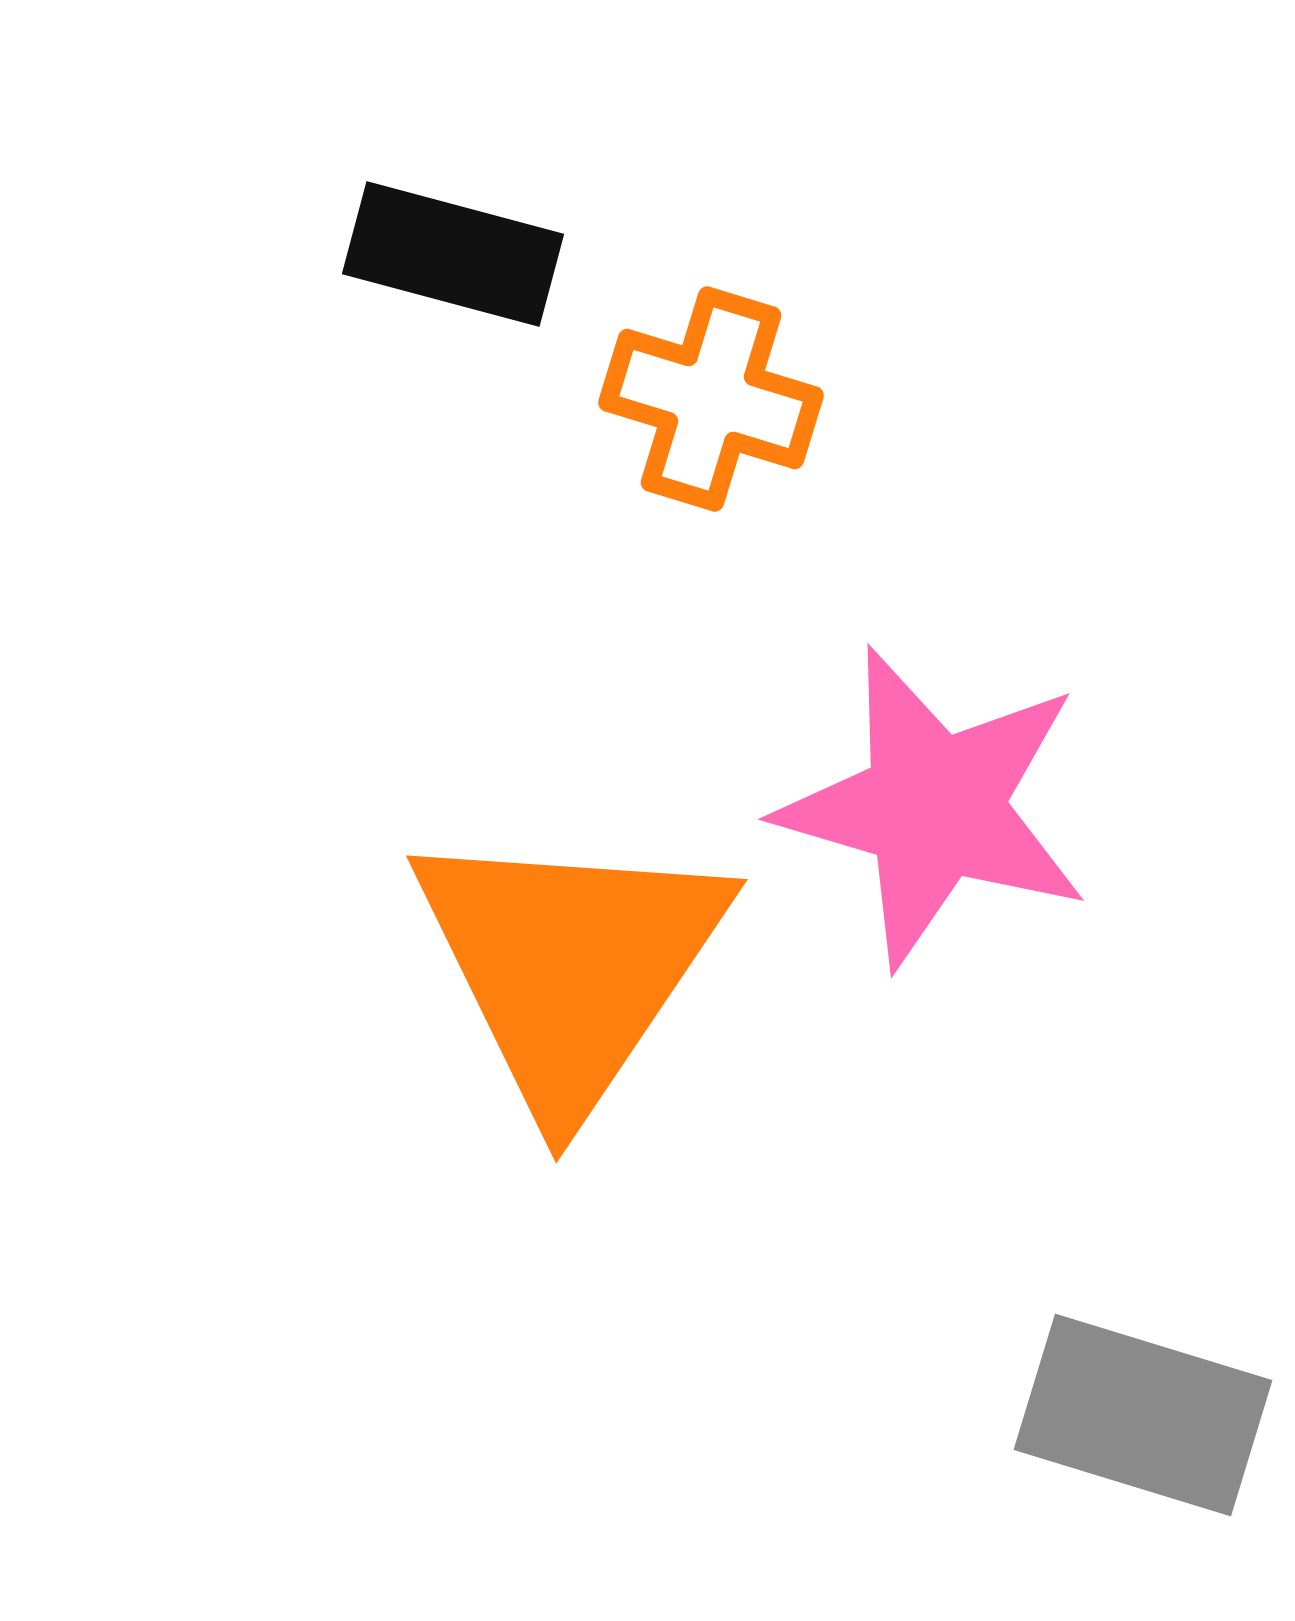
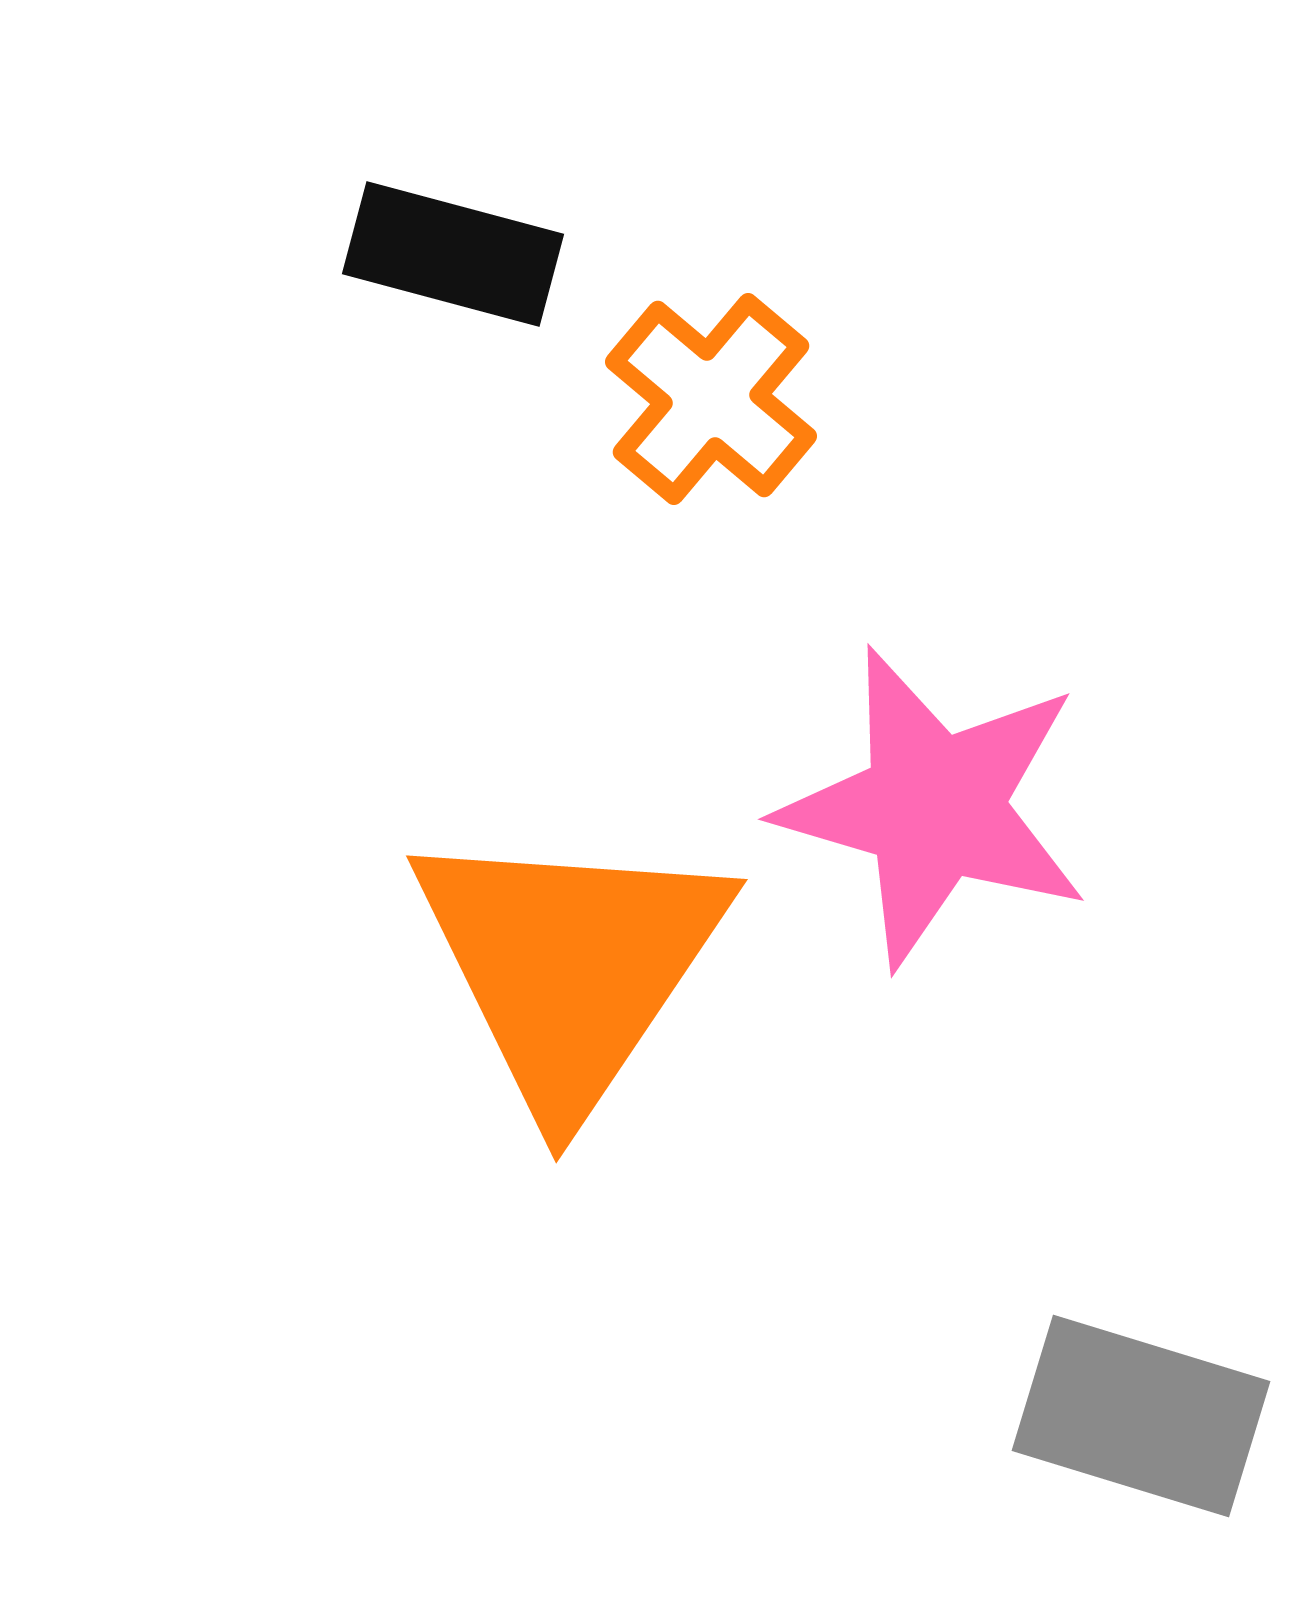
orange cross: rotated 23 degrees clockwise
gray rectangle: moved 2 px left, 1 px down
